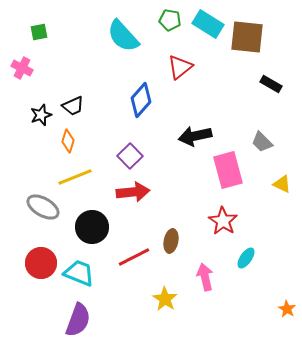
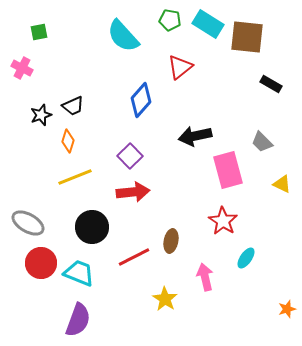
gray ellipse: moved 15 px left, 16 px down
orange star: rotated 24 degrees clockwise
